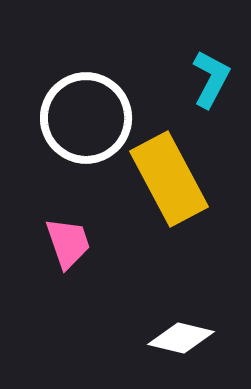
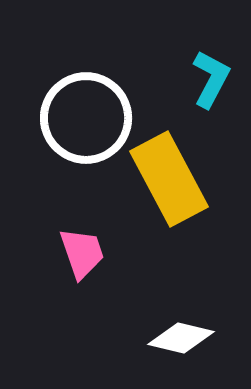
pink trapezoid: moved 14 px right, 10 px down
